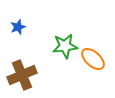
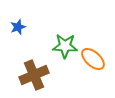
green star: rotated 10 degrees clockwise
brown cross: moved 12 px right
